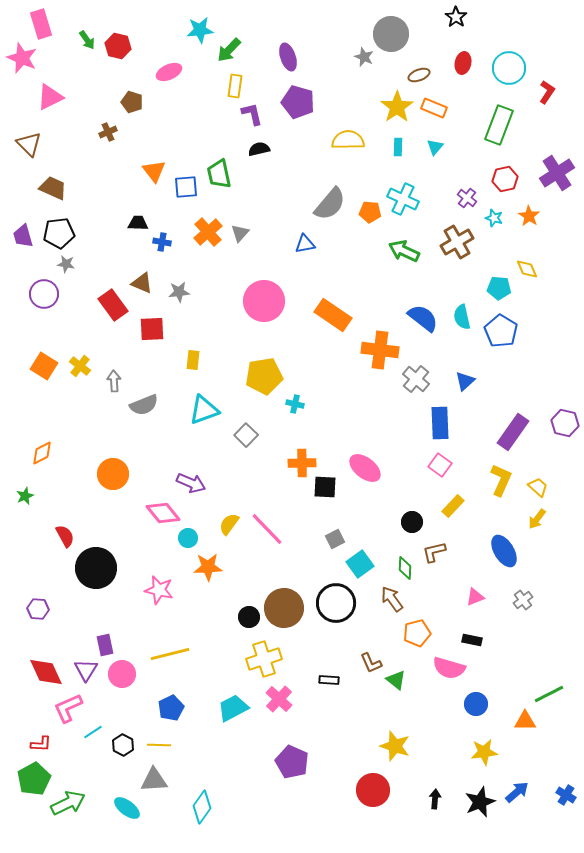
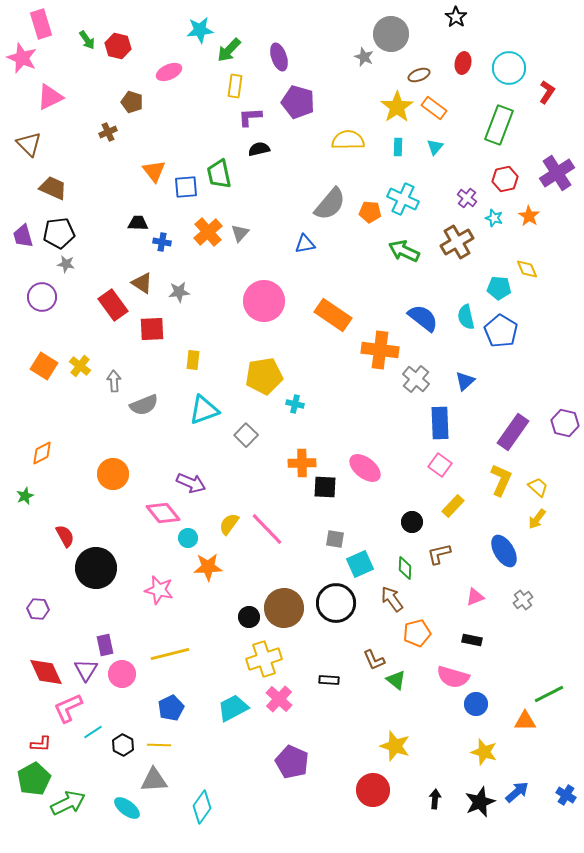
purple ellipse at (288, 57): moved 9 px left
orange rectangle at (434, 108): rotated 15 degrees clockwise
purple L-shape at (252, 114): moved 2 px left, 3 px down; rotated 80 degrees counterclockwise
brown triangle at (142, 283): rotated 10 degrees clockwise
purple circle at (44, 294): moved 2 px left, 3 px down
cyan semicircle at (462, 317): moved 4 px right
gray square at (335, 539): rotated 36 degrees clockwise
brown L-shape at (434, 552): moved 5 px right, 2 px down
cyan square at (360, 564): rotated 12 degrees clockwise
brown L-shape at (371, 663): moved 3 px right, 3 px up
pink semicircle at (449, 668): moved 4 px right, 9 px down
yellow star at (484, 752): rotated 24 degrees clockwise
